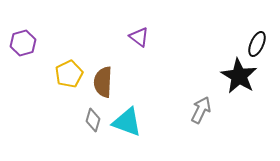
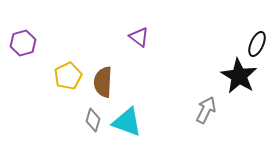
yellow pentagon: moved 1 px left, 2 px down
gray arrow: moved 5 px right
